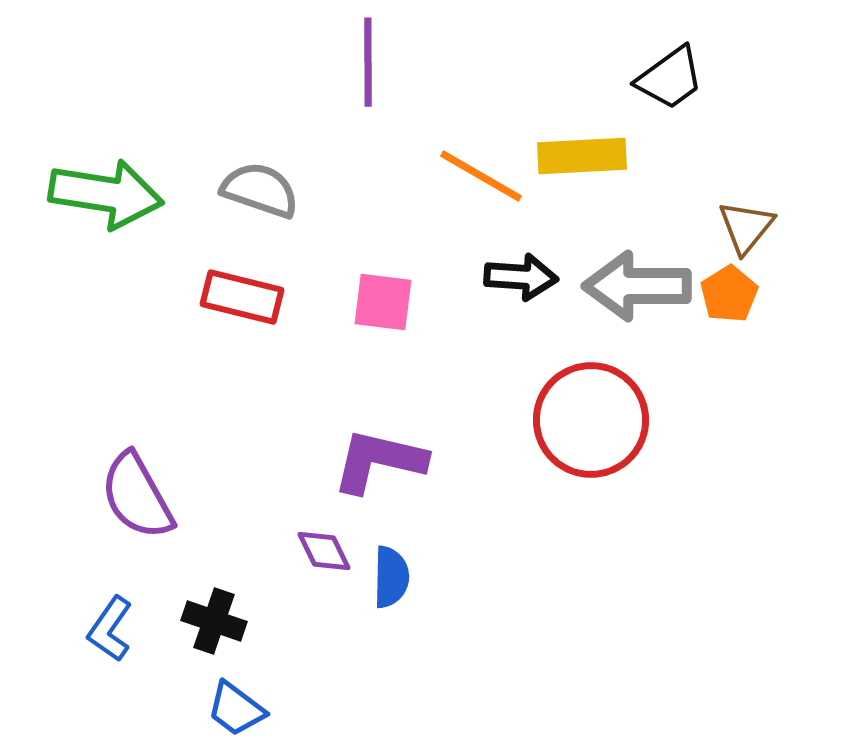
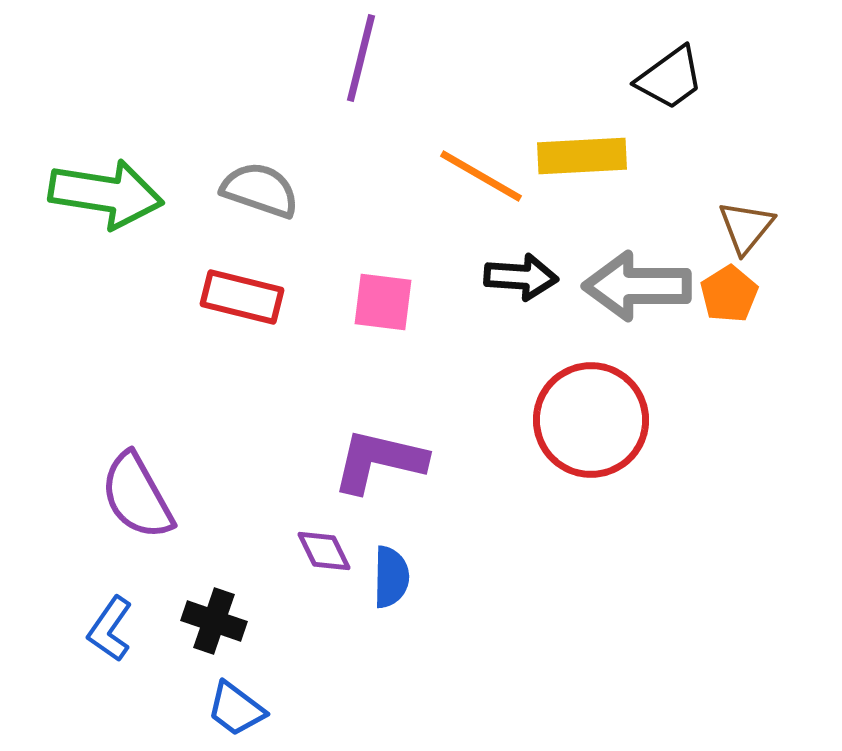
purple line: moved 7 px left, 4 px up; rotated 14 degrees clockwise
